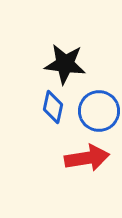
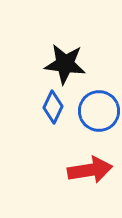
blue diamond: rotated 12 degrees clockwise
red arrow: moved 3 px right, 12 px down
